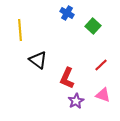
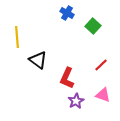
yellow line: moved 3 px left, 7 px down
